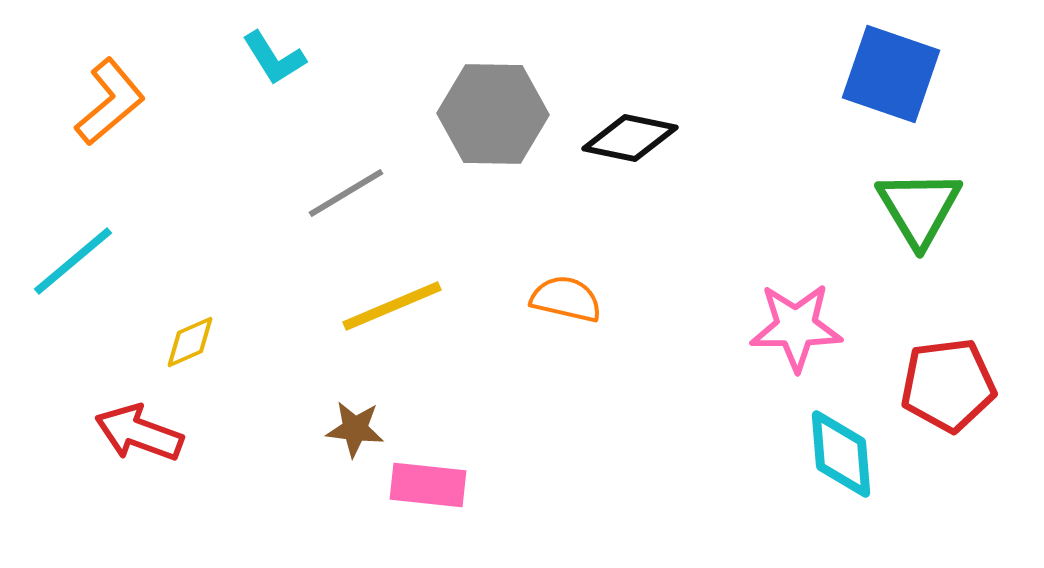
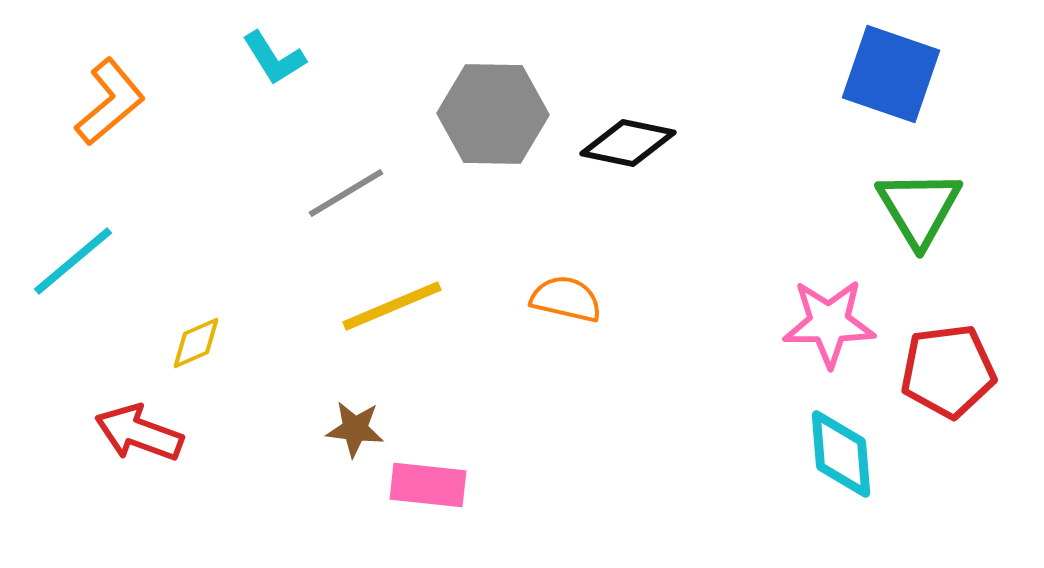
black diamond: moved 2 px left, 5 px down
pink star: moved 33 px right, 4 px up
yellow diamond: moved 6 px right, 1 px down
red pentagon: moved 14 px up
